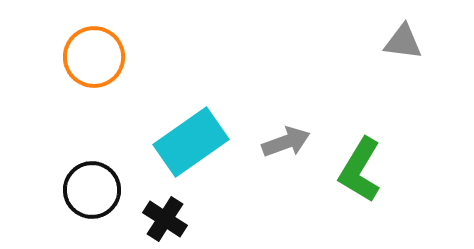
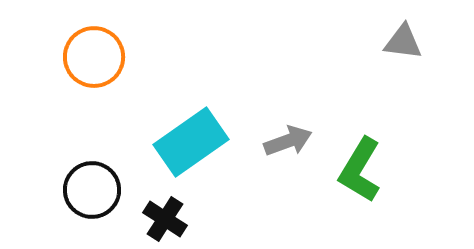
gray arrow: moved 2 px right, 1 px up
